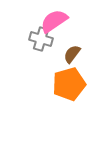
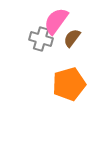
pink semicircle: moved 2 px right; rotated 20 degrees counterclockwise
brown semicircle: moved 16 px up
